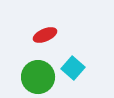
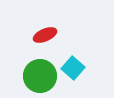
green circle: moved 2 px right, 1 px up
